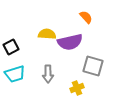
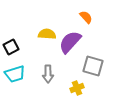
purple semicircle: rotated 145 degrees clockwise
